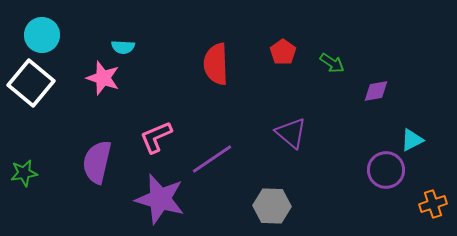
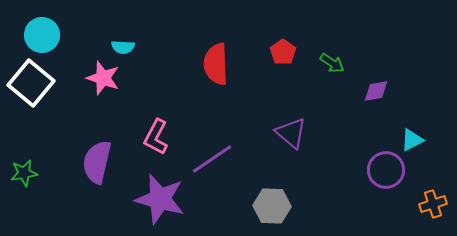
pink L-shape: rotated 39 degrees counterclockwise
